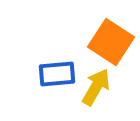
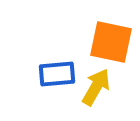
orange square: rotated 21 degrees counterclockwise
